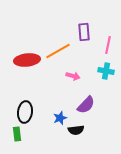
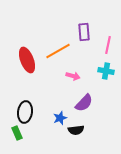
red ellipse: rotated 75 degrees clockwise
purple semicircle: moved 2 px left, 2 px up
green rectangle: moved 1 px up; rotated 16 degrees counterclockwise
